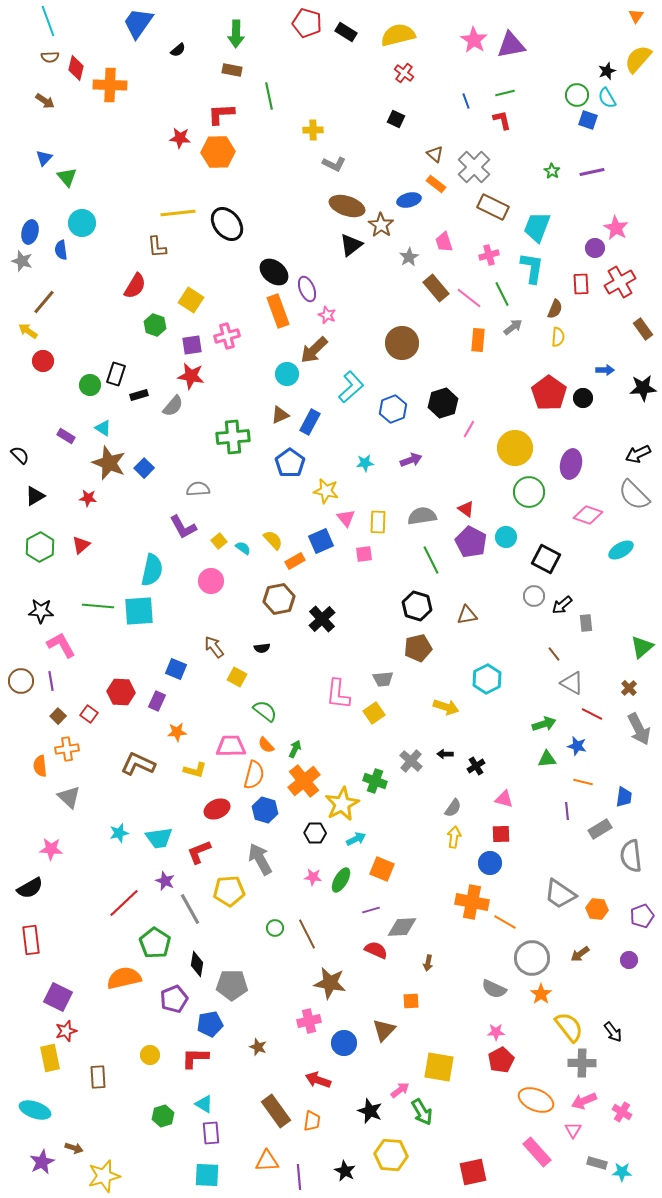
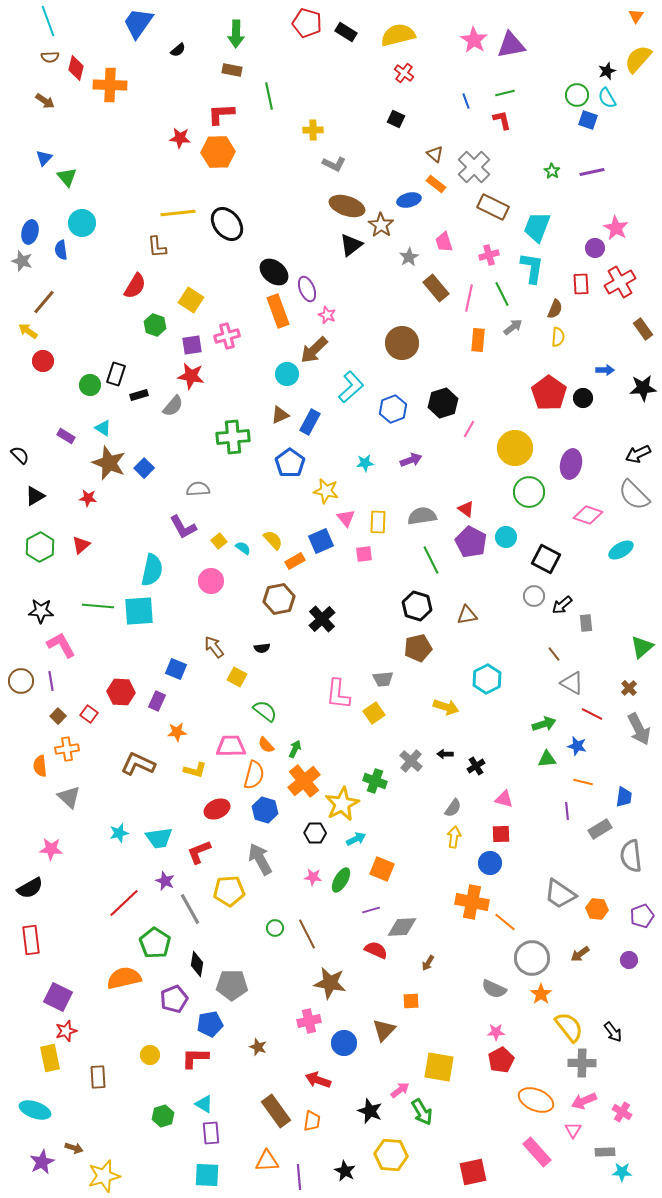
pink line at (469, 298): rotated 64 degrees clockwise
orange line at (505, 922): rotated 10 degrees clockwise
brown arrow at (428, 963): rotated 21 degrees clockwise
gray rectangle at (597, 1163): moved 8 px right, 11 px up; rotated 18 degrees counterclockwise
